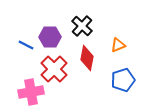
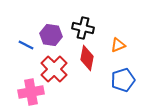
black cross: moved 1 px right, 2 px down; rotated 30 degrees counterclockwise
purple hexagon: moved 1 px right, 2 px up; rotated 10 degrees clockwise
